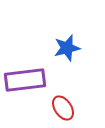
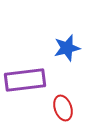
red ellipse: rotated 15 degrees clockwise
